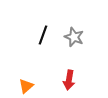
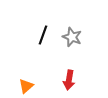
gray star: moved 2 px left
